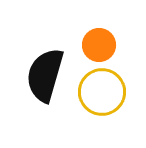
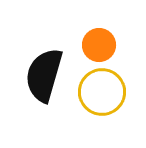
black semicircle: moved 1 px left
